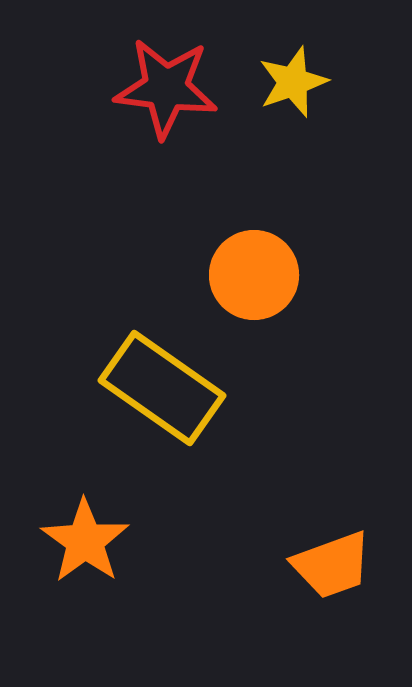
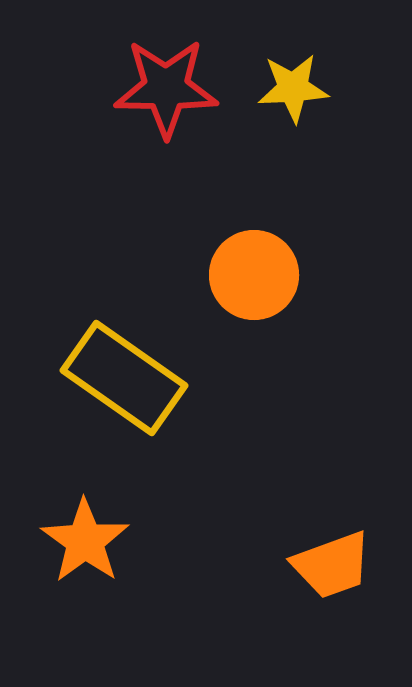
yellow star: moved 6 px down; rotated 16 degrees clockwise
red star: rotated 6 degrees counterclockwise
yellow rectangle: moved 38 px left, 10 px up
